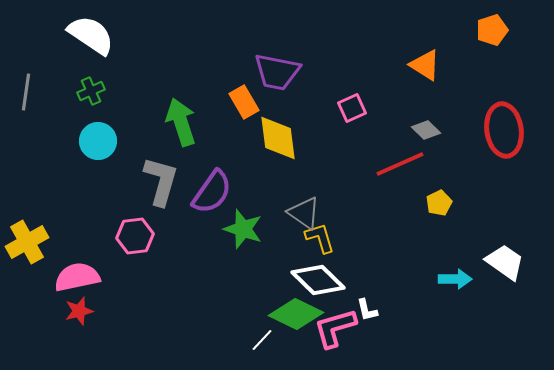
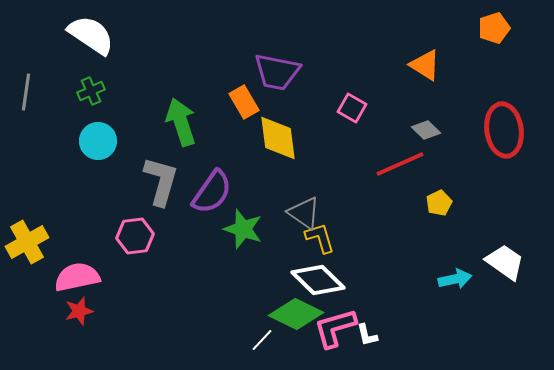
orange pentagon: moved 2 px right, 2 px up
pink square: rotated 36 degrees counterclockwise
cyan arrow: rotated 12 degrees counterclockwise
white L-shape: moved 25 px down
